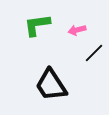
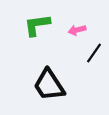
black line: rotated 10 degrees counterclockwise
black trapezoid: moved 2 px left
